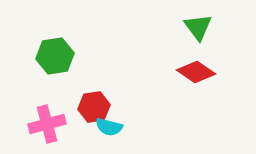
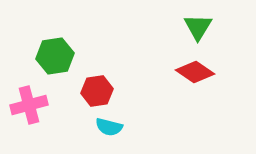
green triangle: rotated 8 degrees clockwise
red diamond: moved 1 px left
red hexagon: moved 3 px right, 16 px up
pink cross: moved 18 px left, 19 px up
